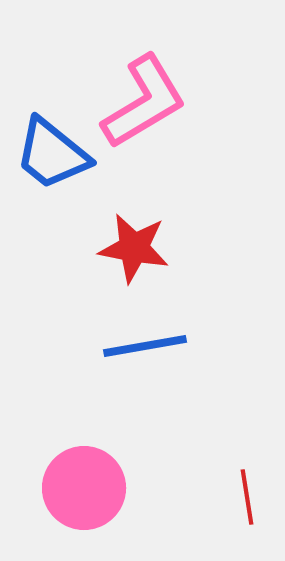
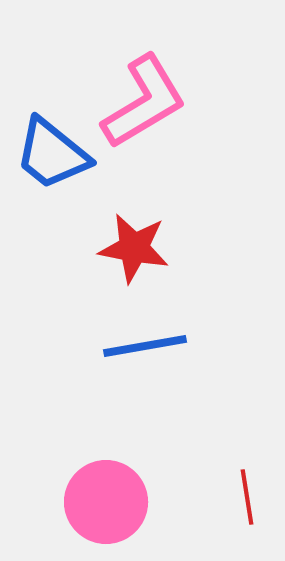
pink circle: moved 22 px right, 14 px down
